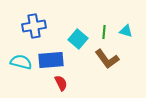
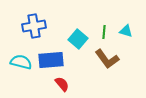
red semicircle: moved 1 px right, 1 px down; rotated 14 degrees counterclockwise
